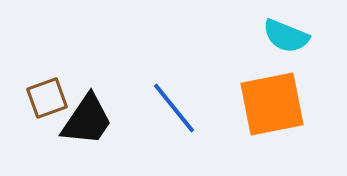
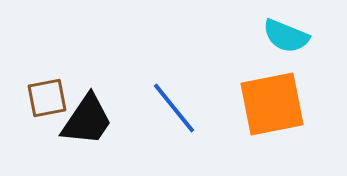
brown square: rotated 9 degrees clockwise
